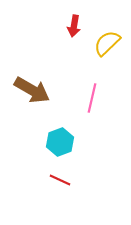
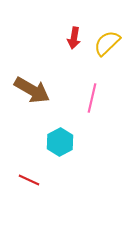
red arrow: moved 12 px down
cyan hexagon: rotated 8 degrees counterclockwise
red line: moved 31 px left
